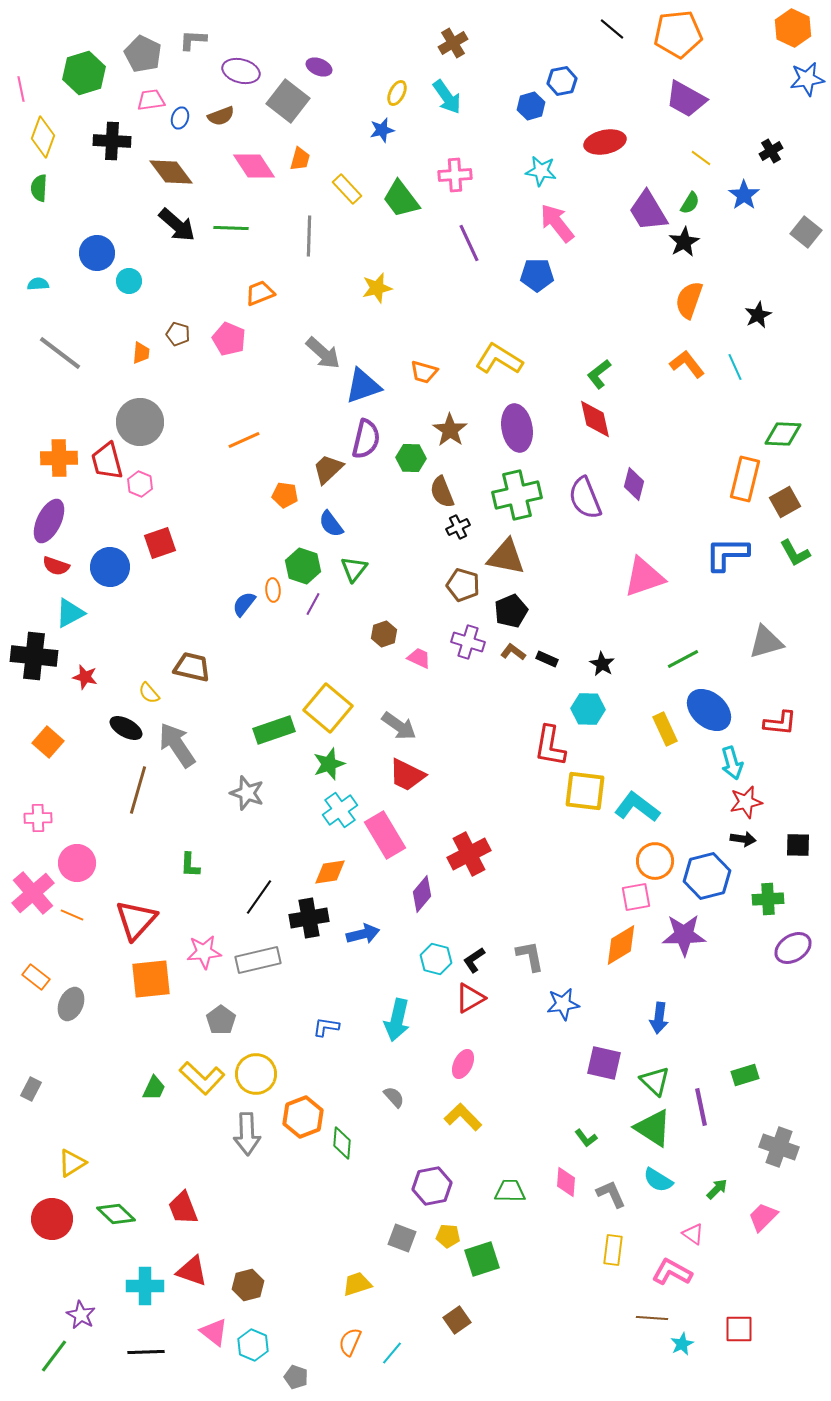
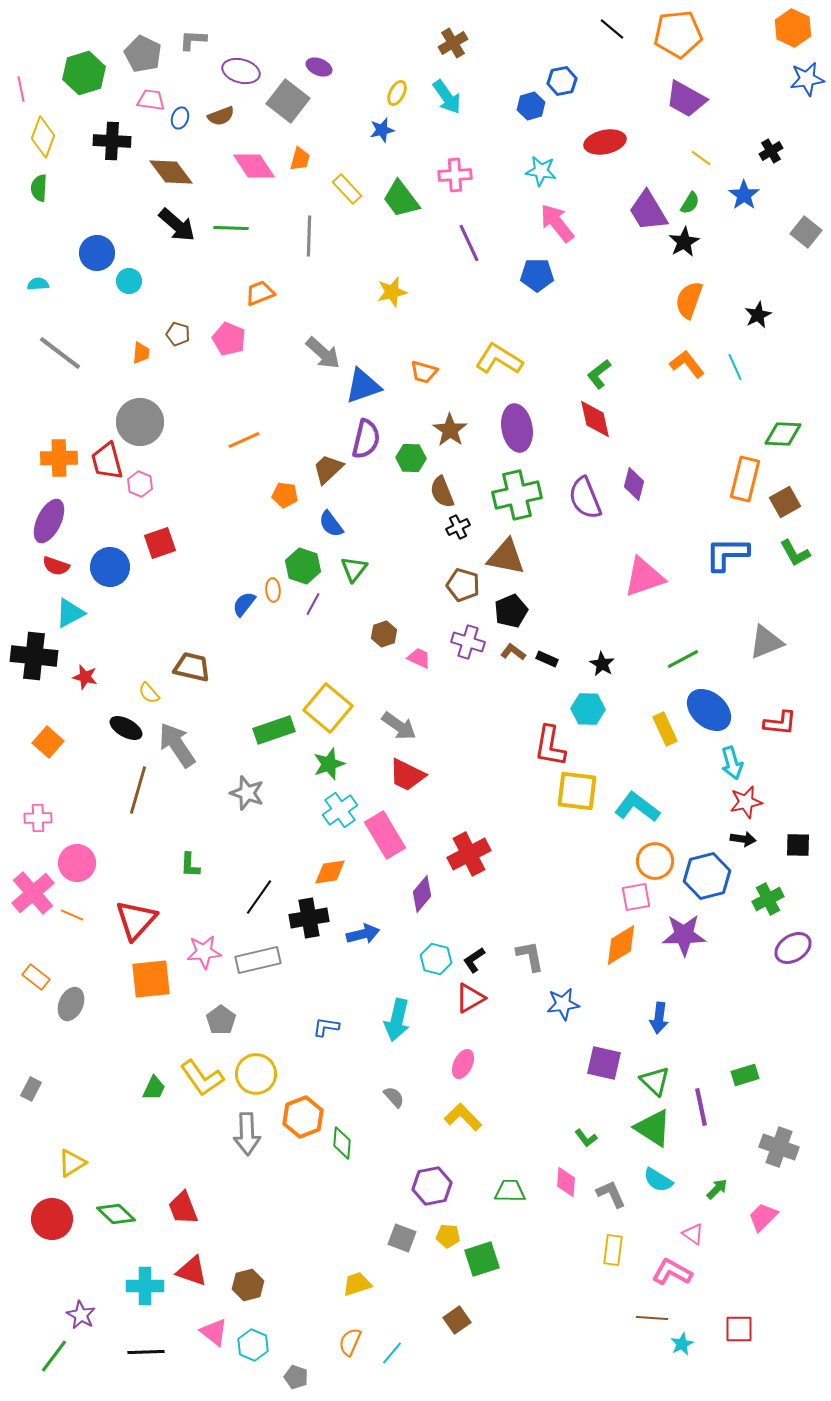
pink trapezoid at (151, 100): rotated 16 degrees clockwise
yellow star at (377, 288): moved 15 px right, 4 px down
gray triangle at (766, 642): rotated 6 degrees counterclockwise
yellow square at (585, 791): moved 8 px left
green cross at (768, 899): rotated 24 degrees counterclockwise
yellow L-shape at (202, 1078): rotated 12 degrees clockwise
